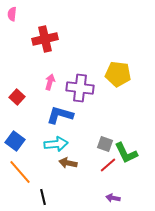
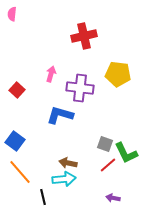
red cross: moved 39 px right, 3 px up
pink arrow: moved 1 px right, 8 px up
red square: moved 7 px up
cyan arrow: moved 8 px right, 35 px down
